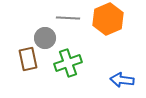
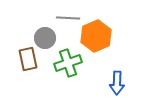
orange hexagon: moved 12 px left, 17 px down
blue arrow: moved 5 px left, 3 px down; rotated 95 degrees counterclockwise
